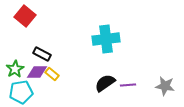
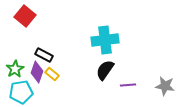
cyan cross: moved 1 px left, 1 px down
black rectangle: moved 2 px right, 1 px down
purple diamond: rotated 70 degrees counterclockwise
black semicircle: moved 13 px up; rotated 20 degrees counterclockwise
